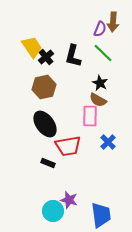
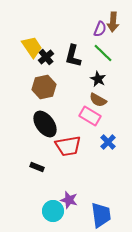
black star: moved 2 px left, 4 px up
pink rectangle: rotated 60 degrees counterclockwise
black rectangle: moved 11 px left, 4 px down
